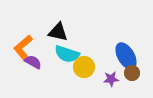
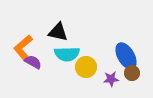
cyan semicircle: rotated 20 degrees counterclockwise
yellow circle: moved 2 px right
